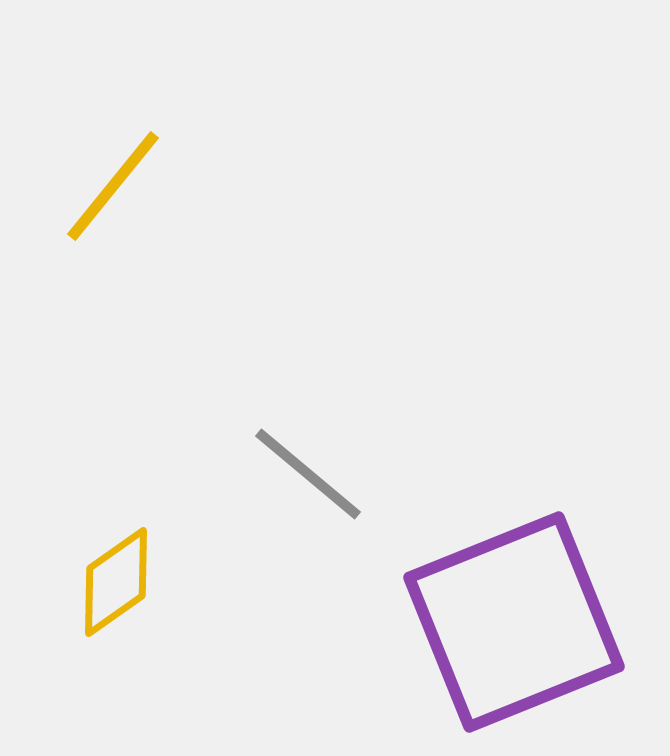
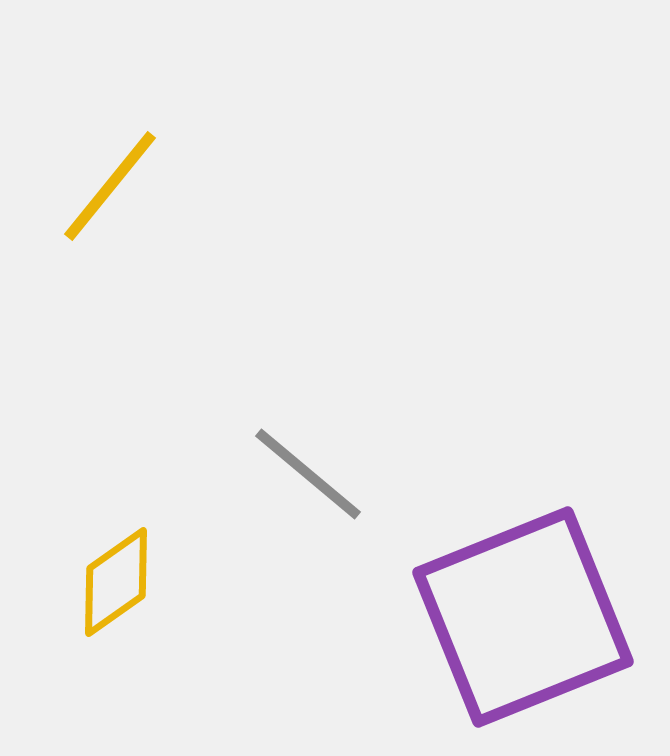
yellow line: moved 3 px left
purple square: moved 9 px right, 5 px up
